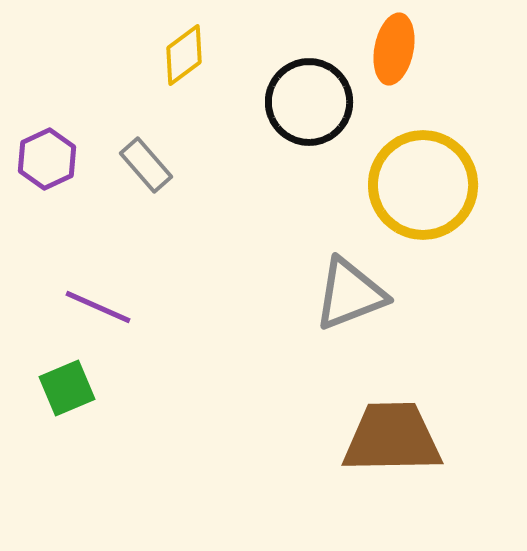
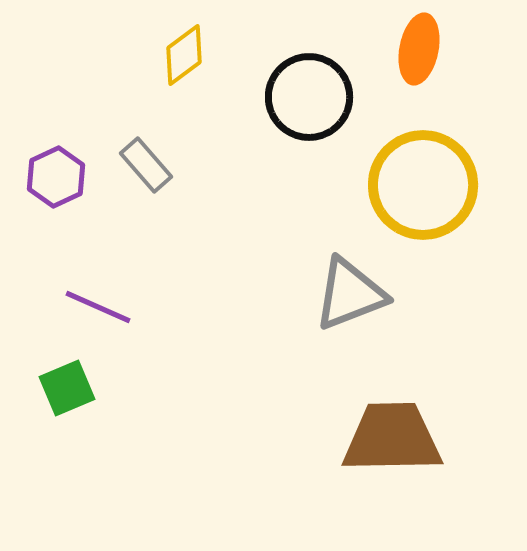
orange ellipse: moved 25 px right
black circle: moved 5 px up
purple hexagon: moved 9 px right, 18 px down
